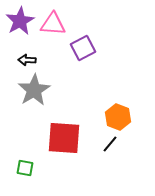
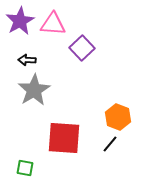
purple square: moved 1 px left; rotated 15 degrees counterclockwise
